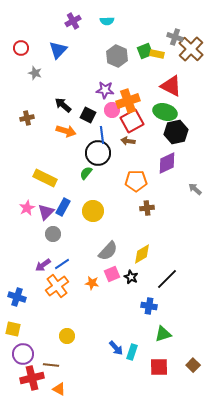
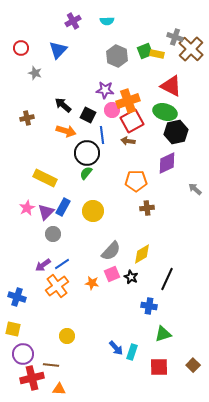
black circle at (98, 153): moved 11 px left
gray semicircle at (108, 251): moved 3 px right
black line at (167, 279): rotated 20 degrees counterclockwise
orange triangle at (59, 389): rotated 24 degrees counterclockwise
